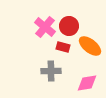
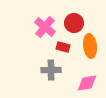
red circle: moved 5 px right, 3 px up
orange ellipse: rotated 45 degrees clockwise
gray cross: moved 1 px up
